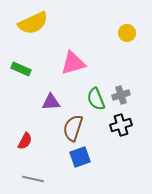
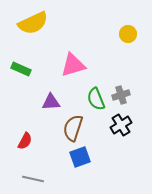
yellow circle: moved 1 px right, 1 px down
pink triangle: moved 2 px down
black cross: rotated 15 degrees counterclockwise
